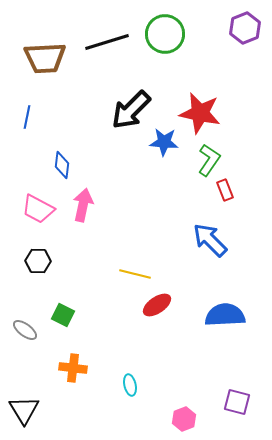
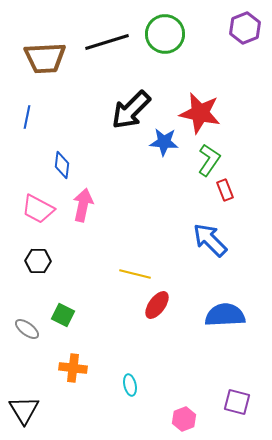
red ellipse: rotated 20 degrees counterclockwise
gray ellipse: moved 2 px right, 1 px up
